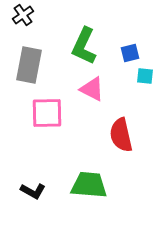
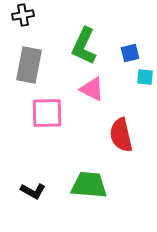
black cross: rotated 25 degrees clockwise
cyan square: moved 1 px down
